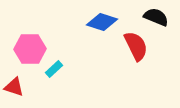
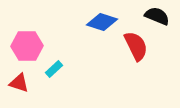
black semicircle: moved 1 px right, 1 px up
pink hexagon: moved 3 px left, 3 px up
red triangle: moved 5 px right, 4 px up
